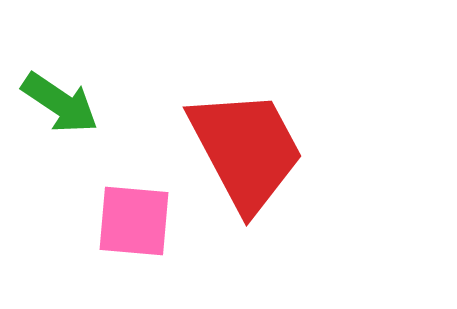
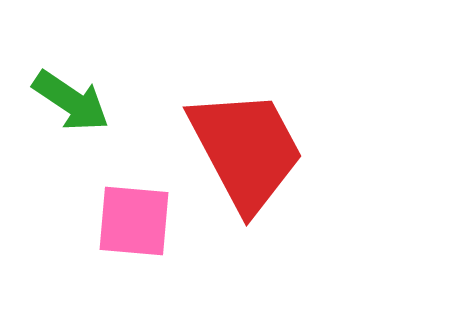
green arrow: moved 11 px right, 2 px up
